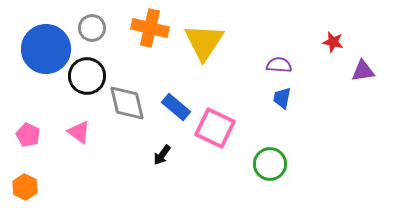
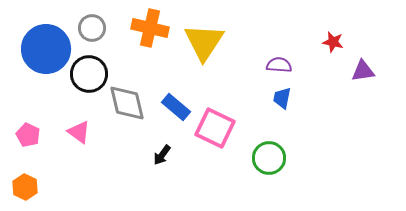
black circle: moved 2 px right, 2 px up
green circle: moved 1 px left, 6 px up
